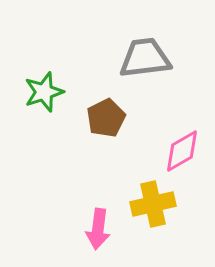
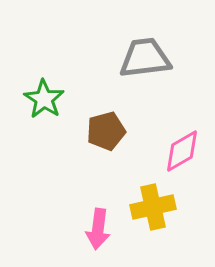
green star: moved 7 px down; rotated 21 degrees counterclockwise
brown pentagon: moved 13 px down; rotated 12 degrees clockwise
yellow cross: moved 3 px down
